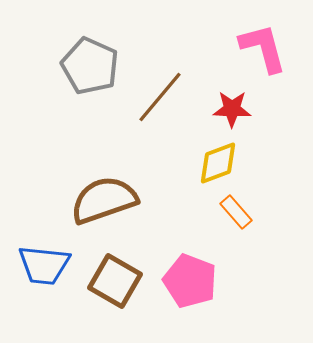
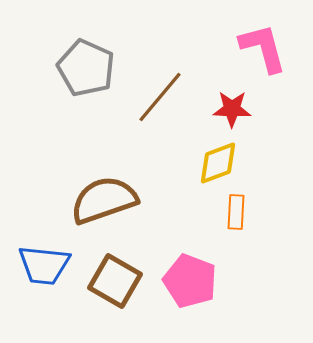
gray pentagon: moved 4 px left, 2 px down
orange rectangle: rotated 44 degrees clockwise
